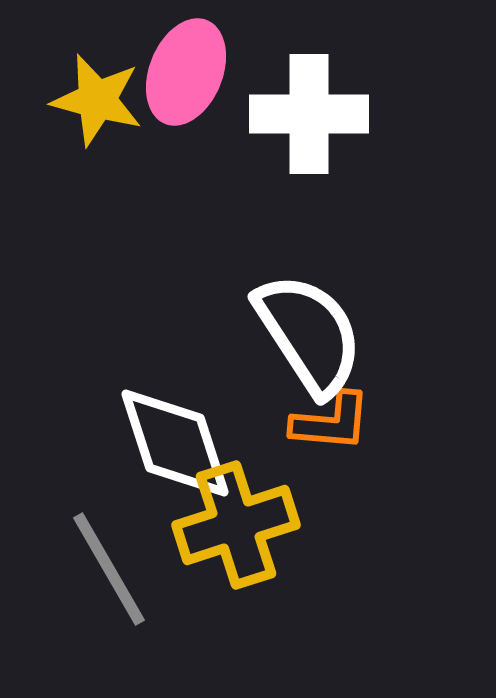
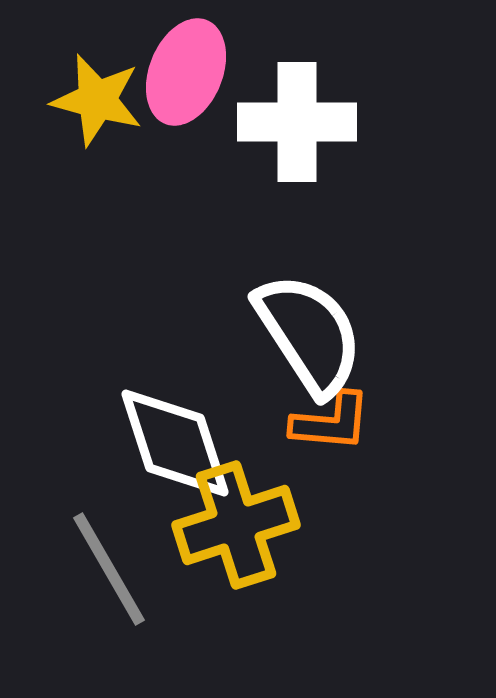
white cross: moved 12 px left, 8 px down
